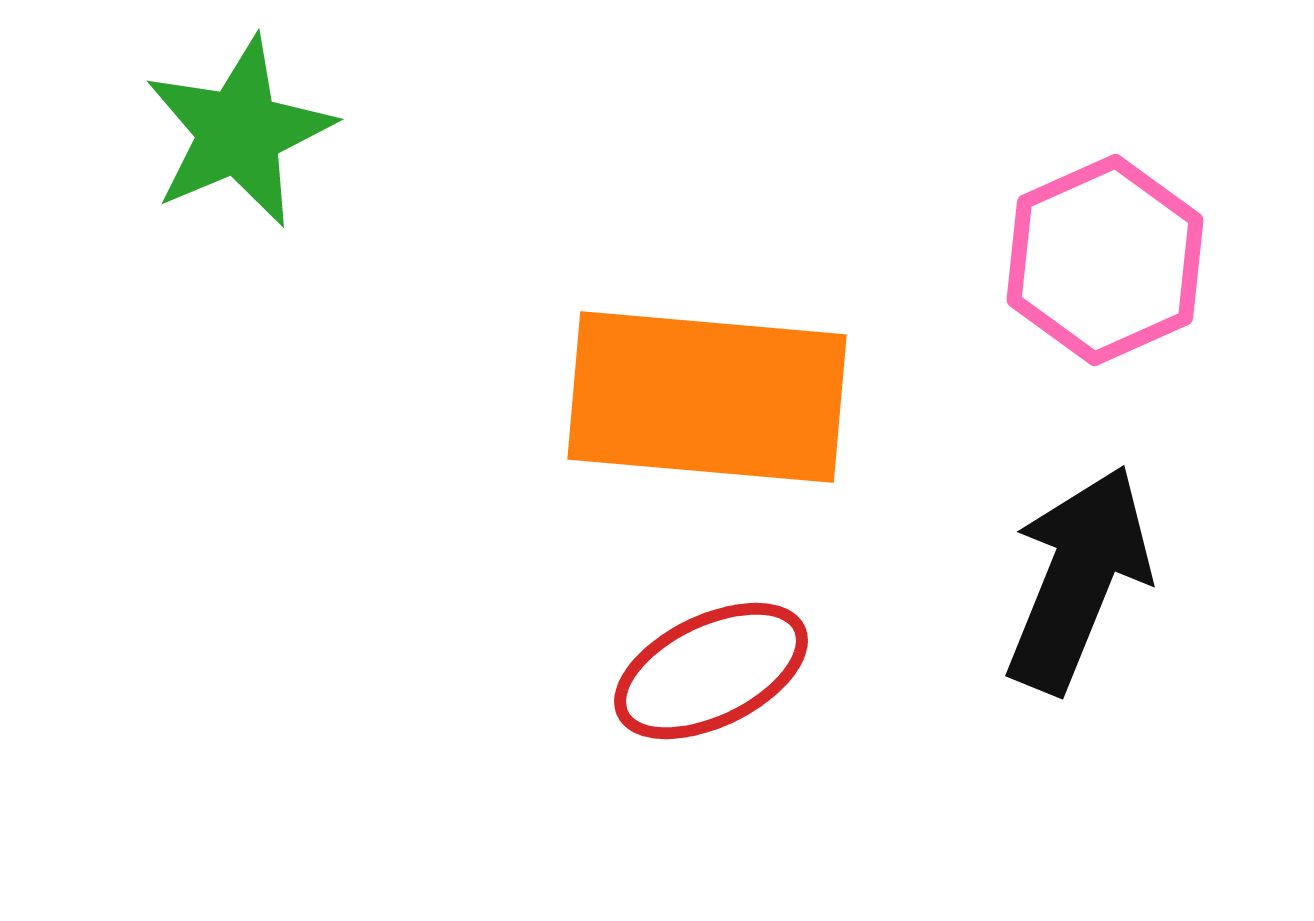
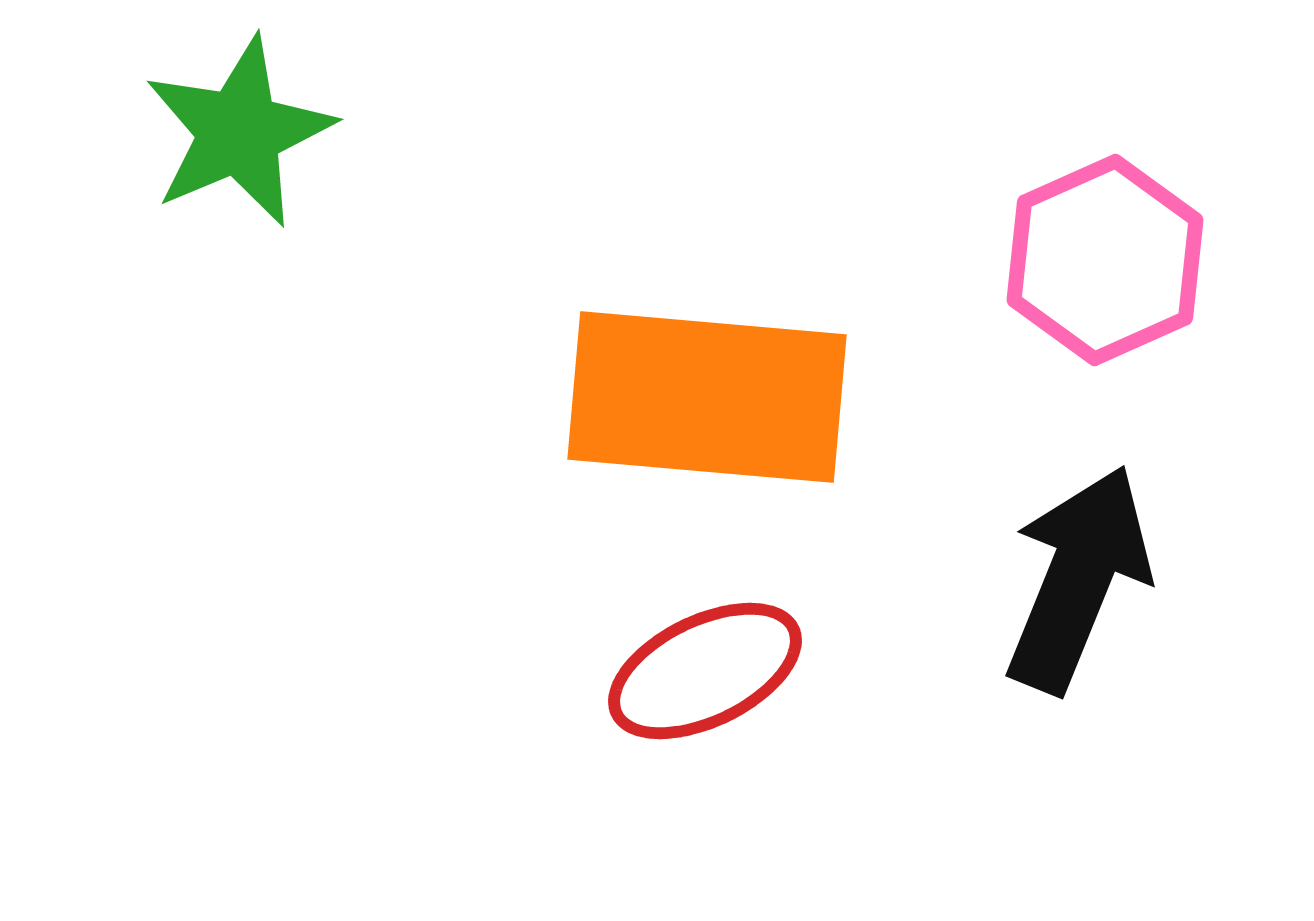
red ellipse: moved 6 px left
